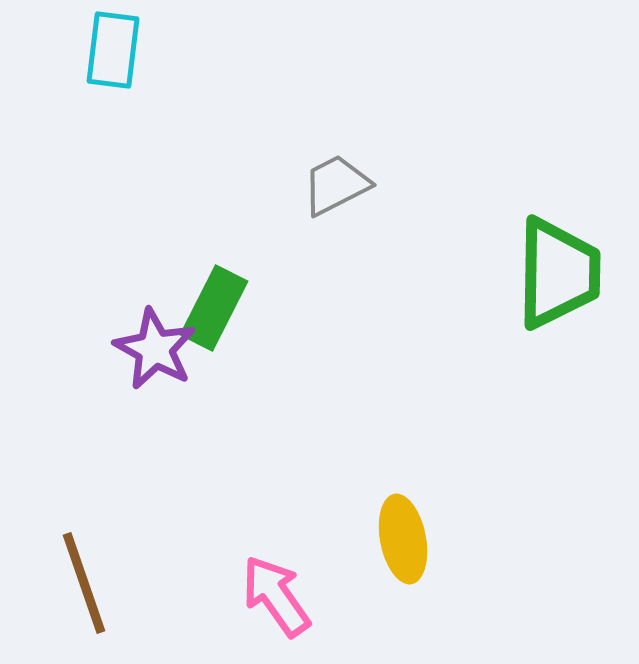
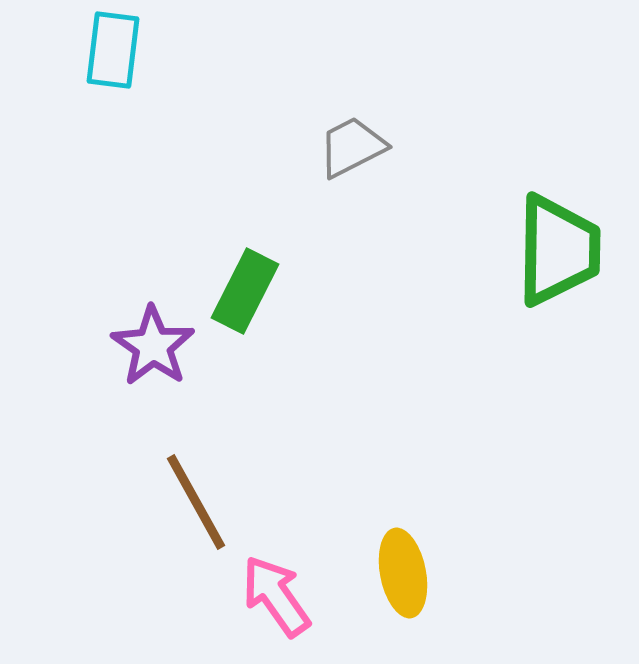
gray trapezoid: moved 16 px right, 38 px up
green trapezoid: moved 23 px up
green rectangle: moved 31 px right, 17 px up
purple star: moved 2 px left, 3 px up; rotated 6 degrees clockwise
yellow ellipse: moved 34 px down
brown line: moved 112 px right, 81 px up; rotated 10 degrees counterclockwise
